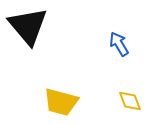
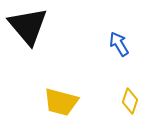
yellow diamond: rotated 40 degrees clockwise
